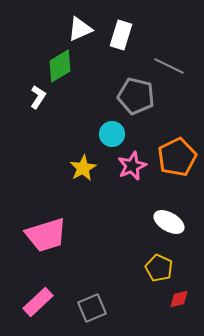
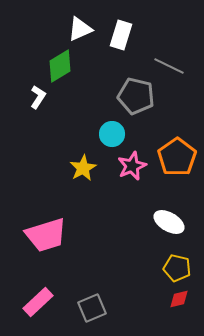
orange pentagon: rotated 9 degrees counterclockwise
yellow pentagon: moved 18 px right; rotated 12 degrees counterclockwise
